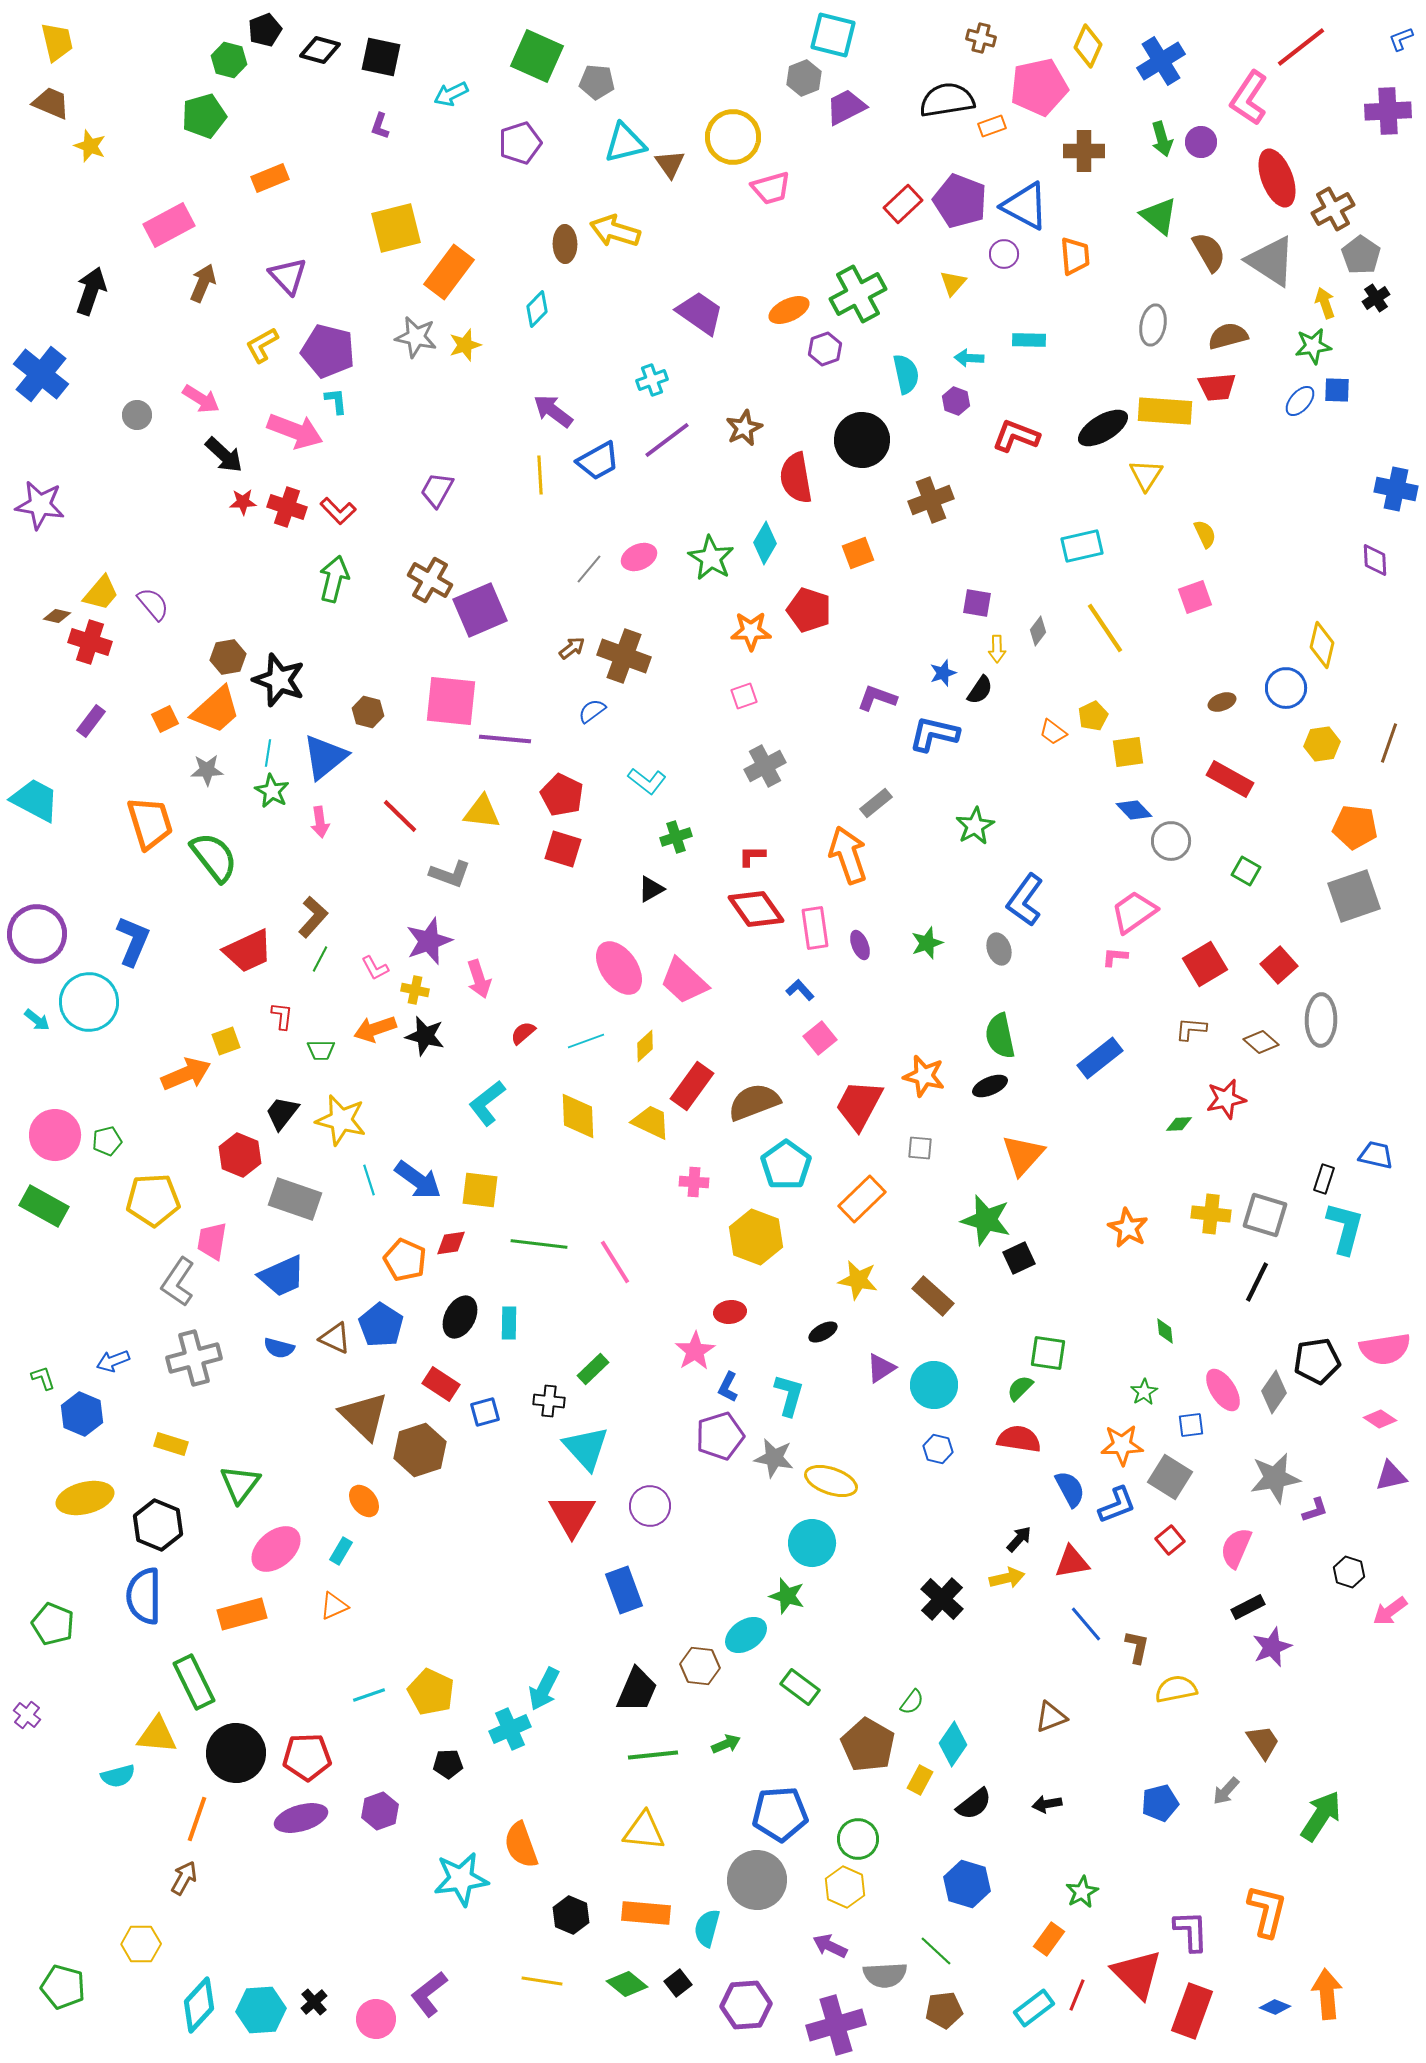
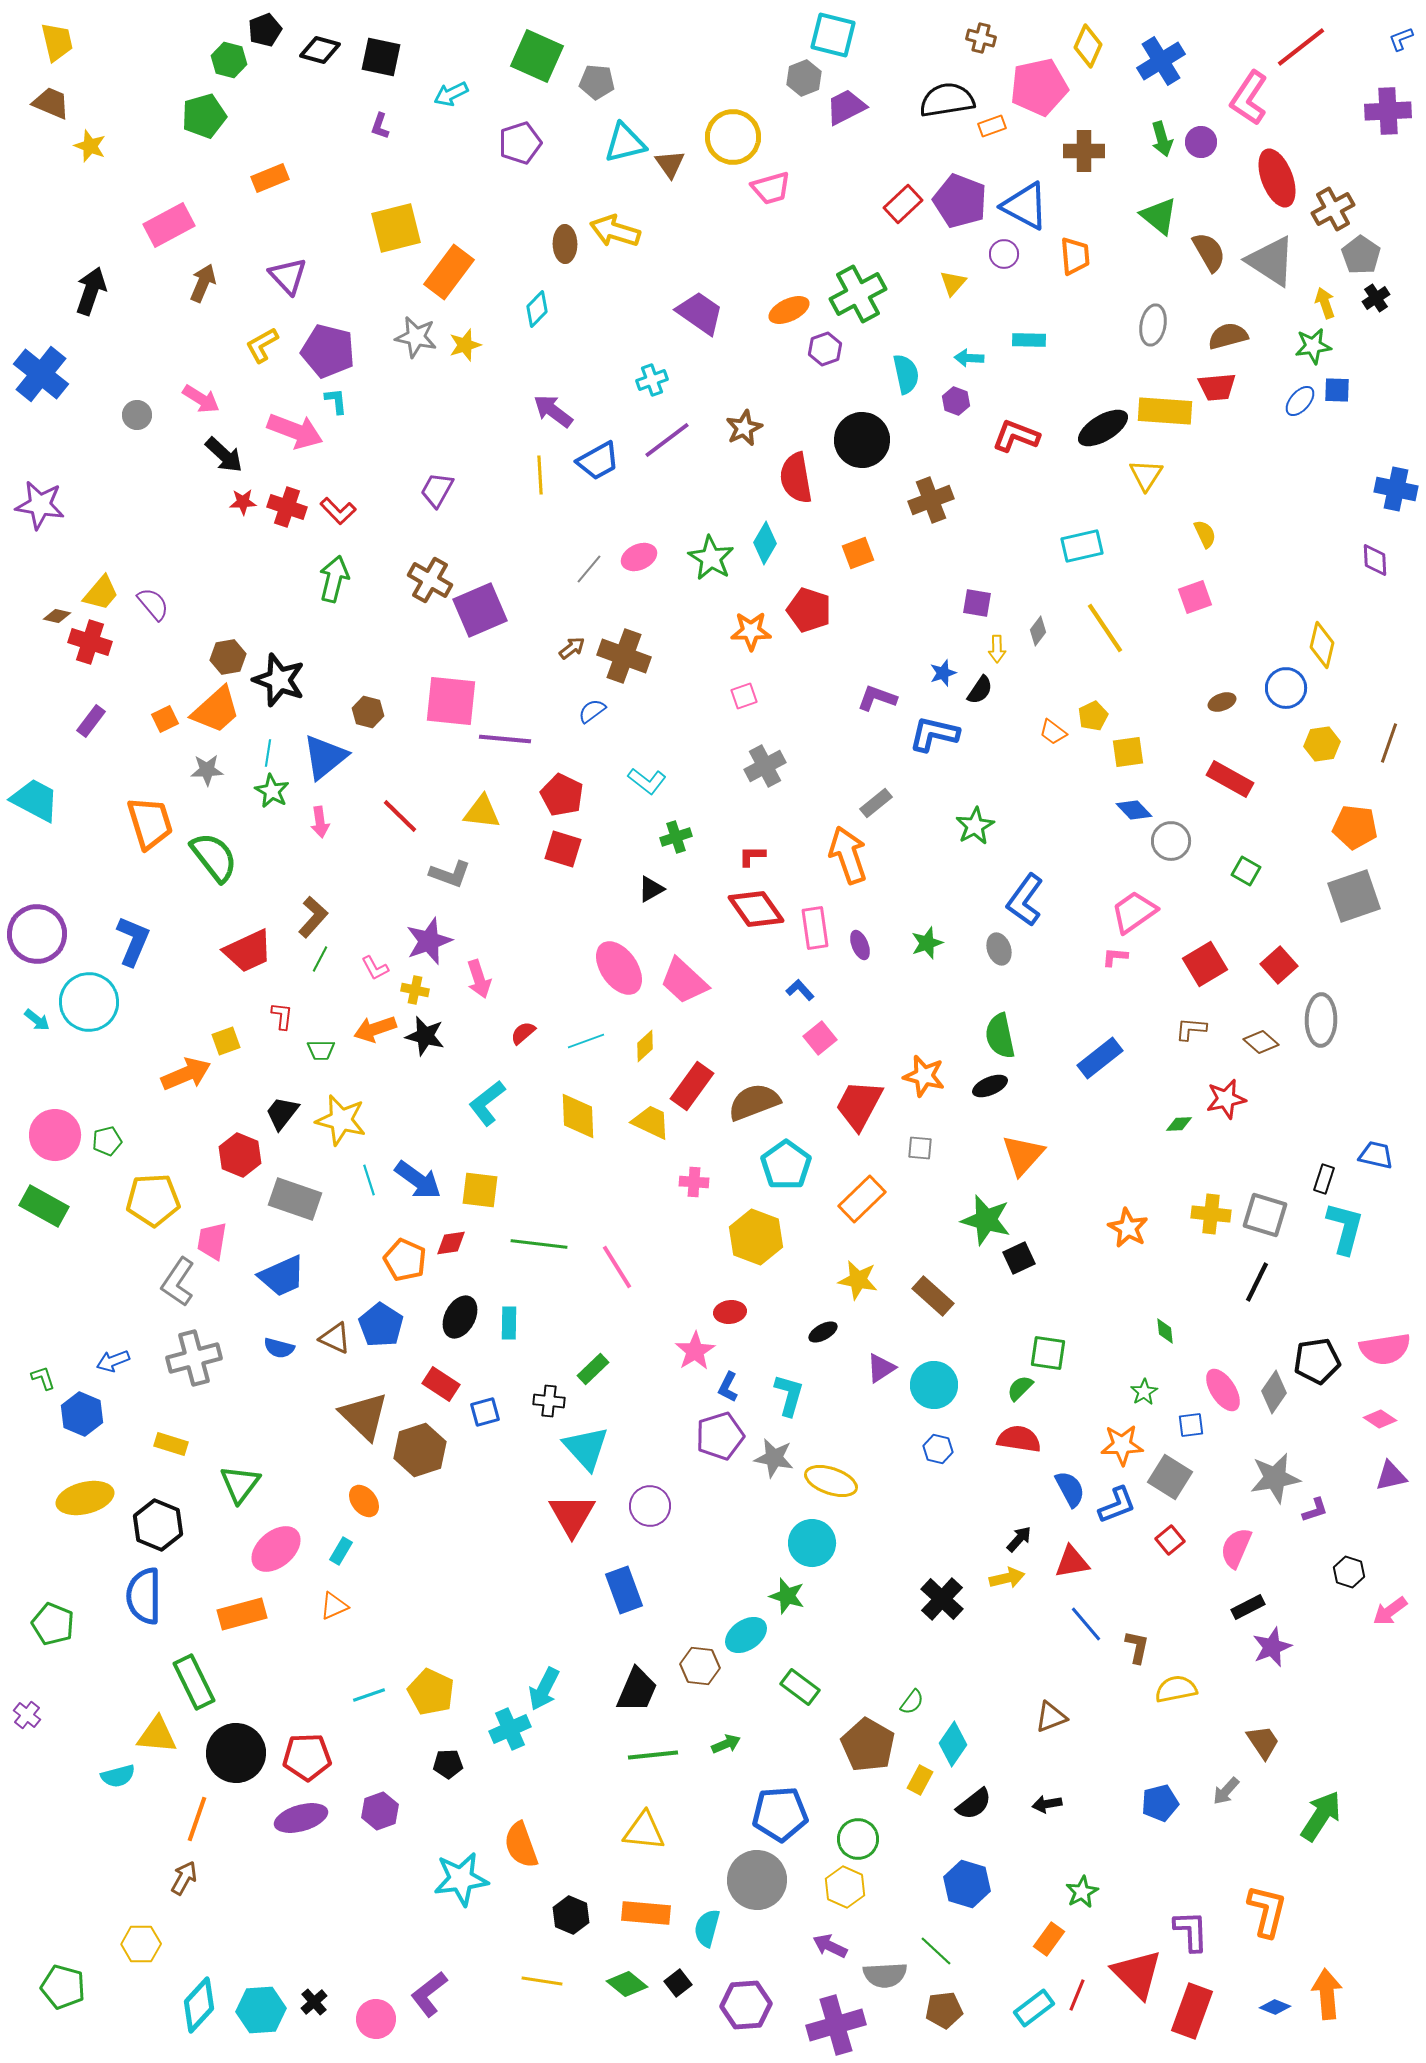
pink line at (615, 1262): moved 2 px right, 5 px down
